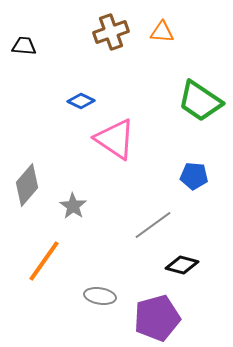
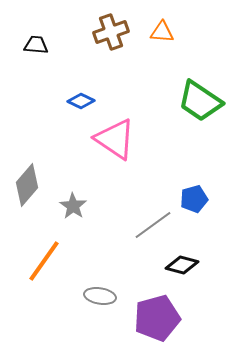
black trapezoid: moved 12 px right, 1 px up
blue pentagon: moved 23 px down; rotated 20 degrees counterclockwise
